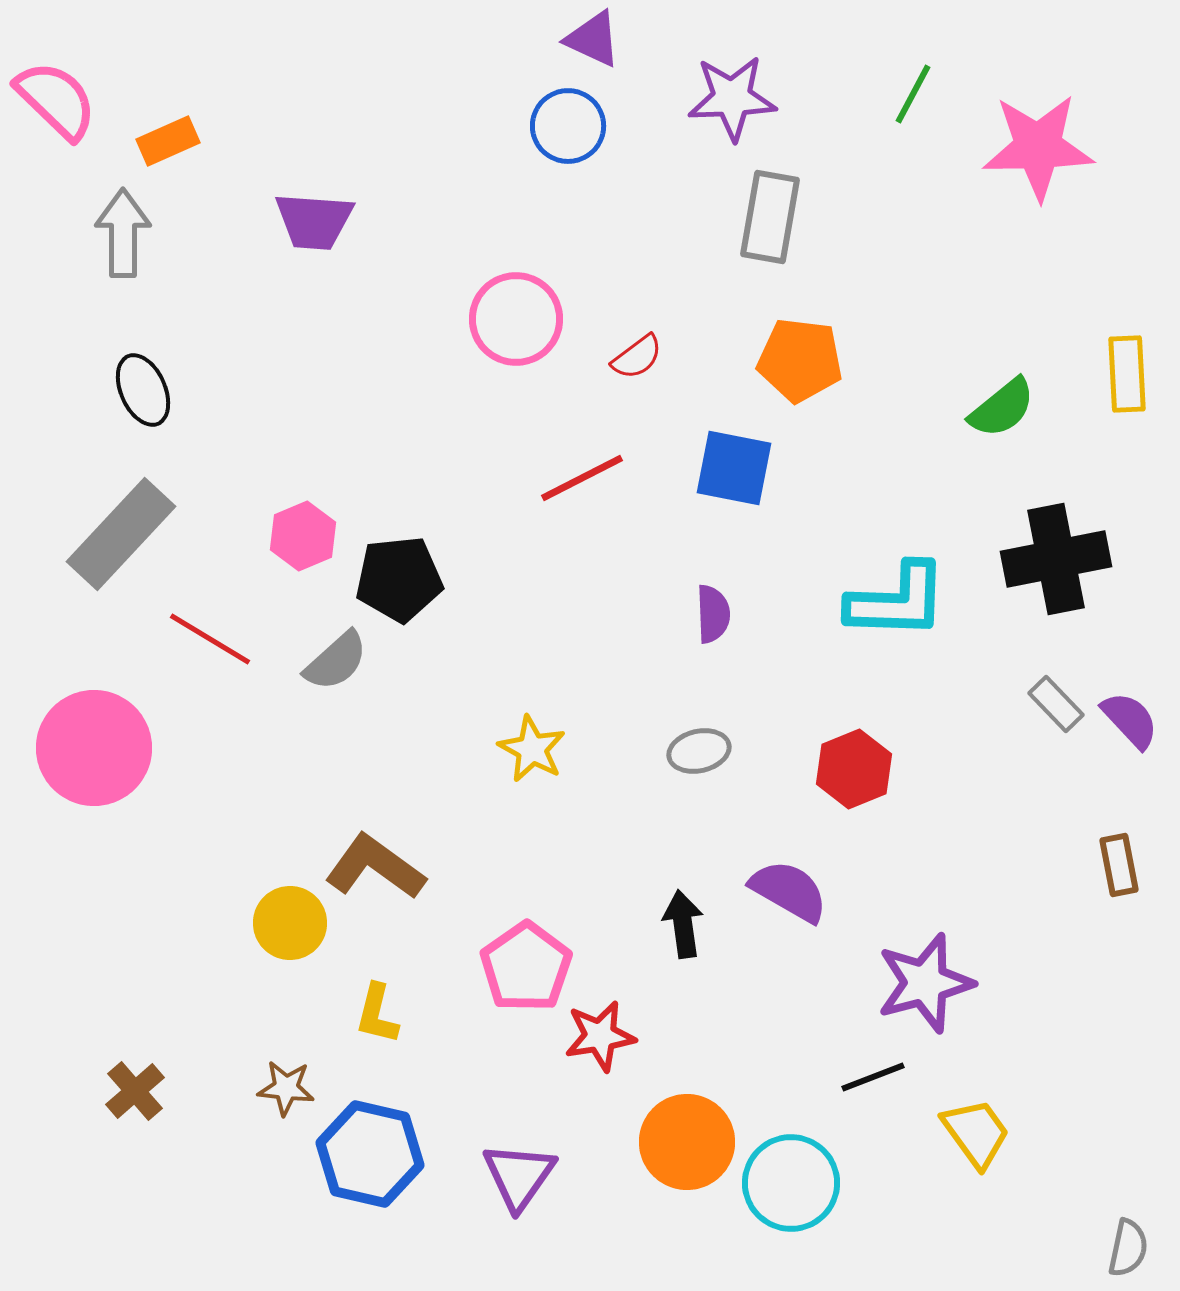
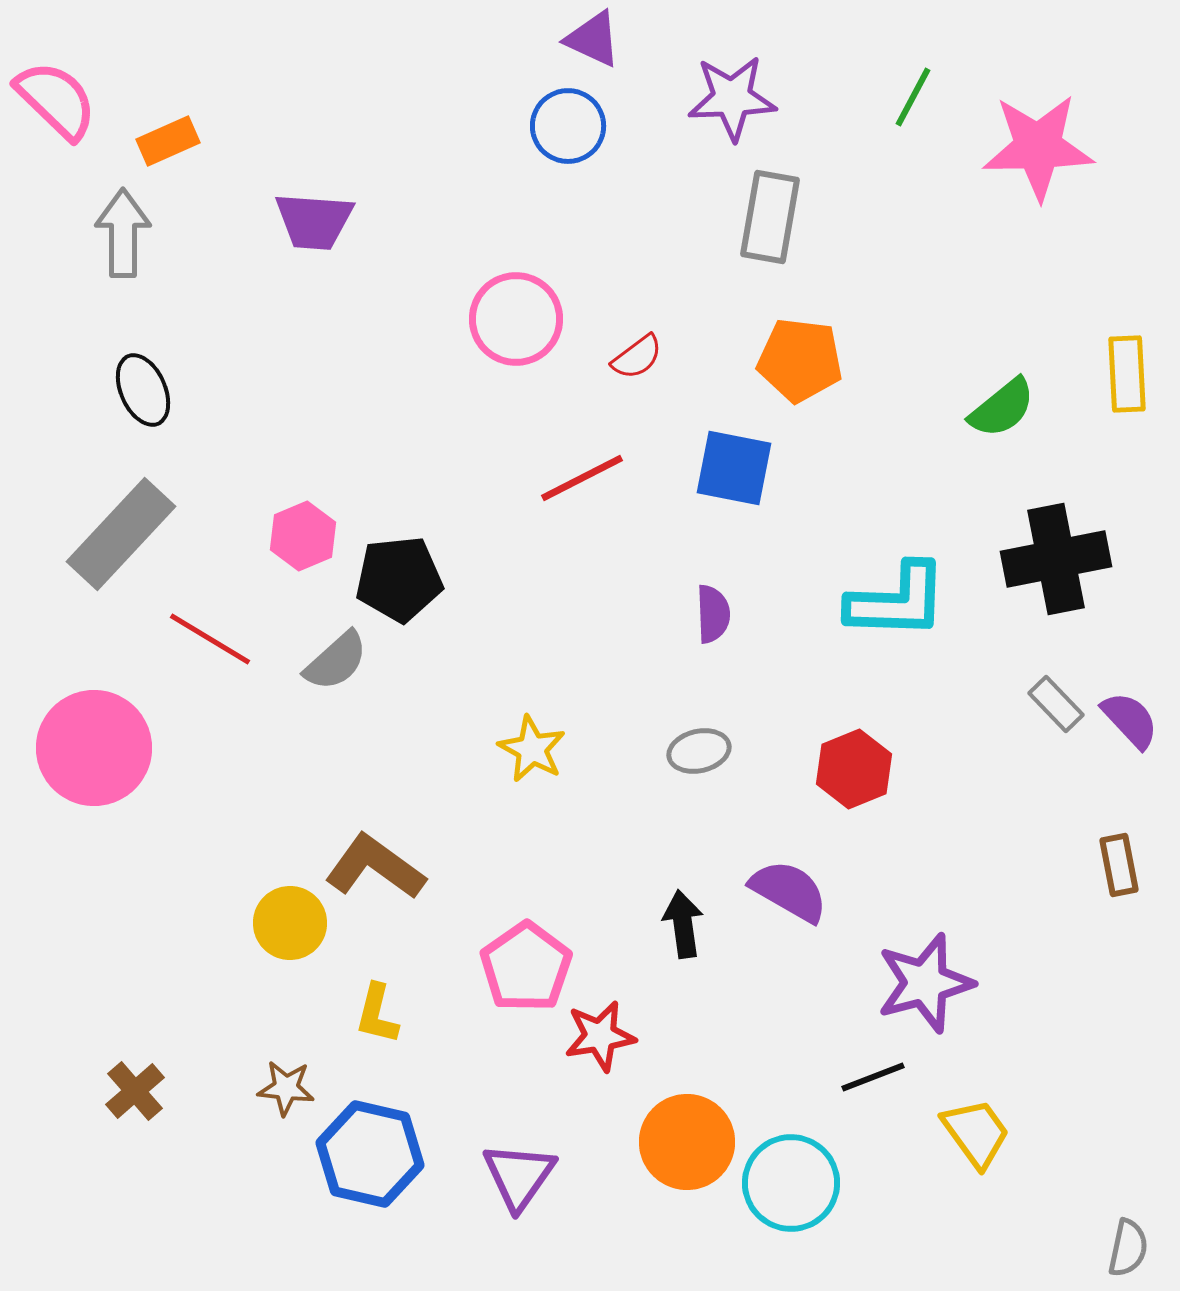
green line at (913, 94): moved 3 px down
